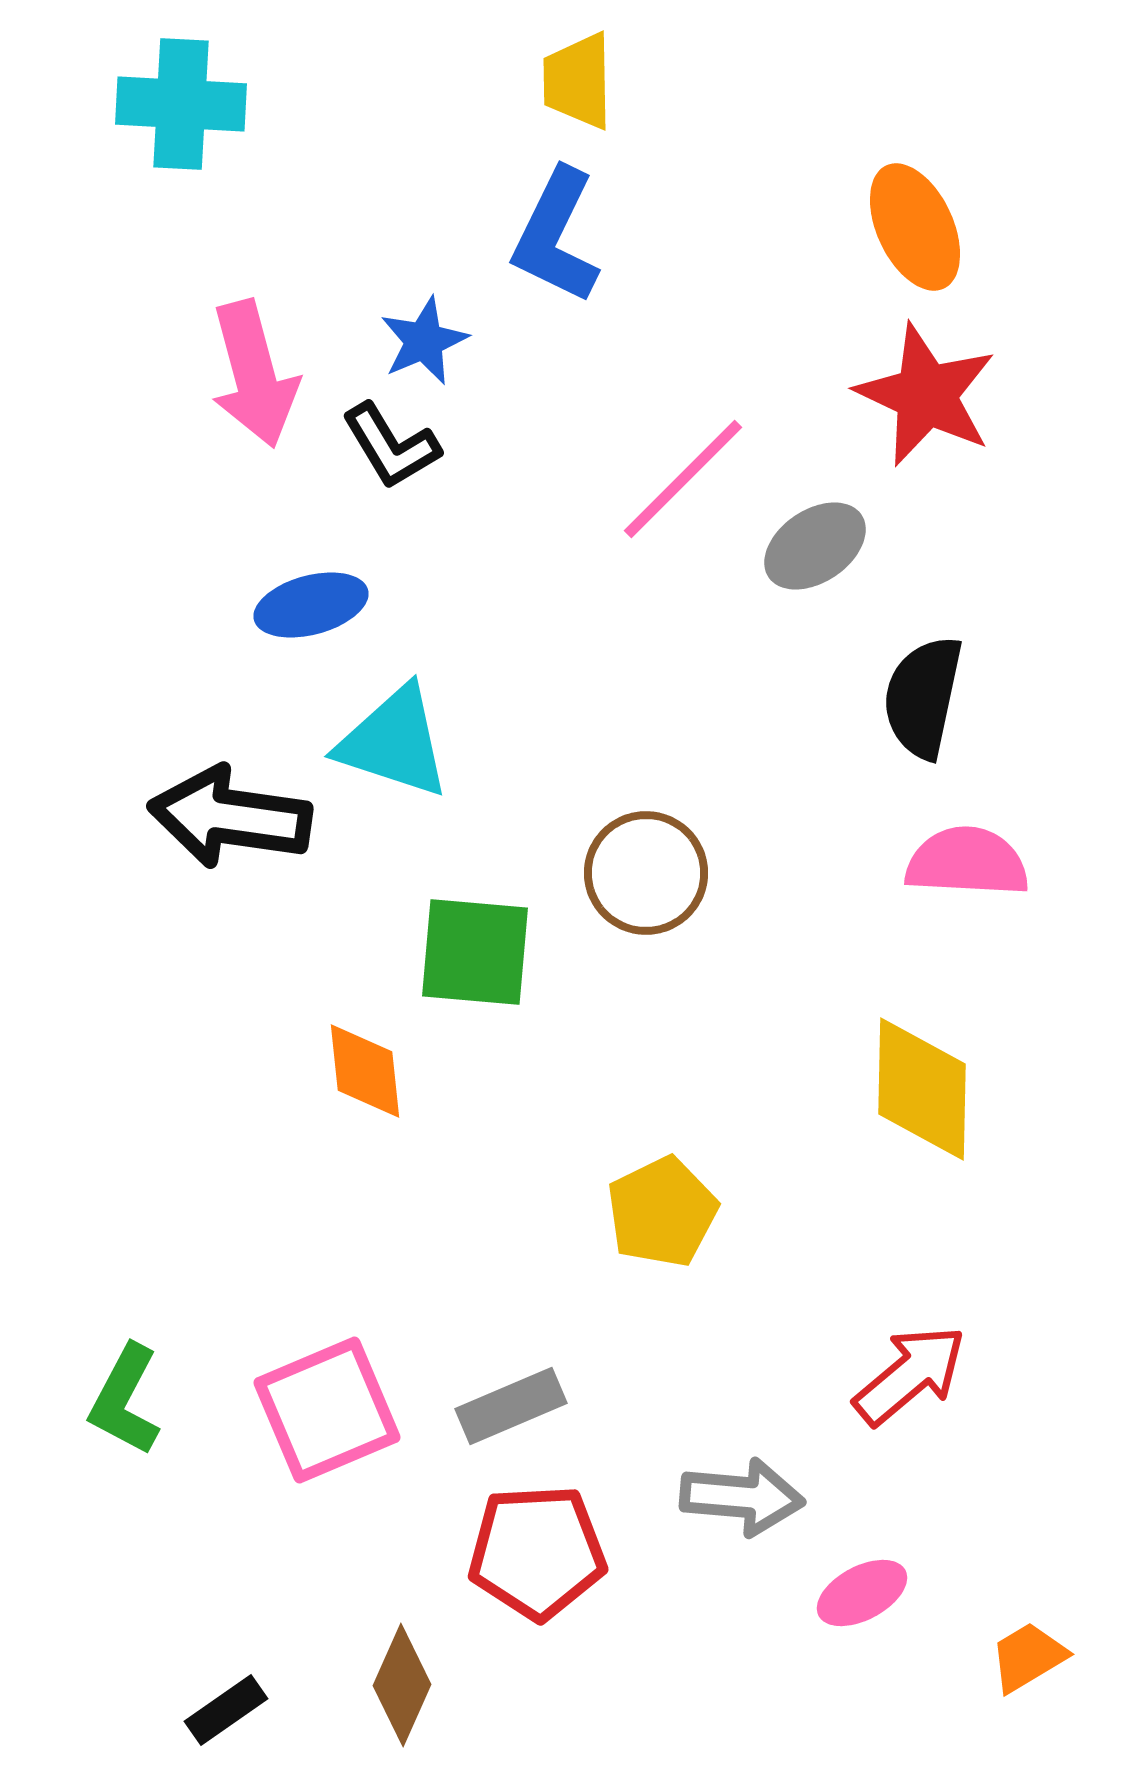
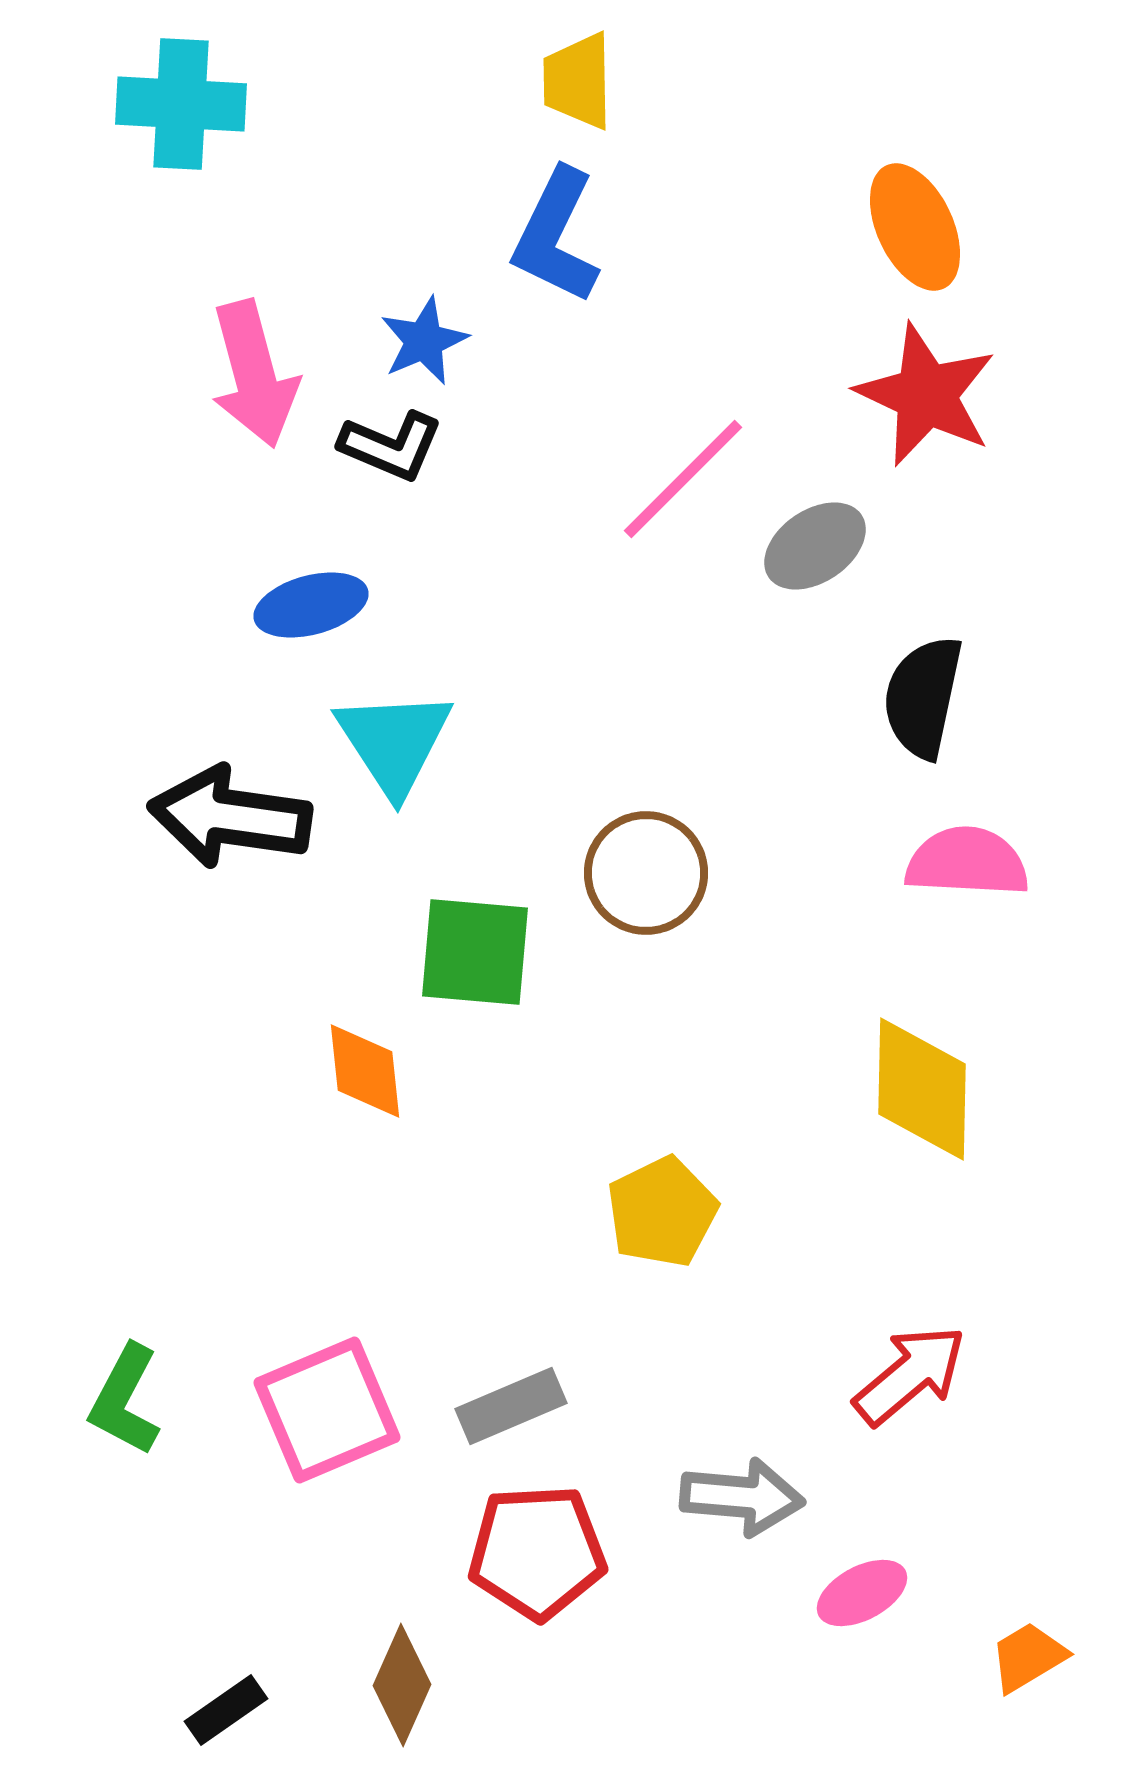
black L-shape: rotated 36 degrees counterclockwise
cyan triangle: rotated 39 degrees clockwise
